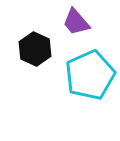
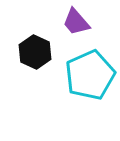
black hexagon: moved 3 px down
